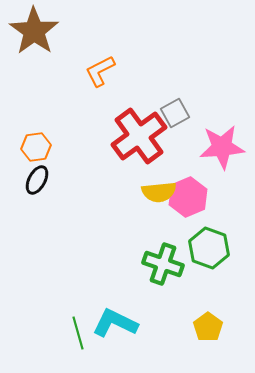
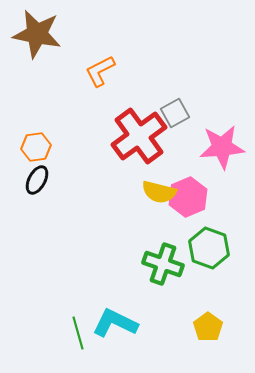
brown star: moved 3 px right, 3 px down; rotated 24 degrees counterclockwise
yellow semicircle: rotated 20 degrees clockwise
